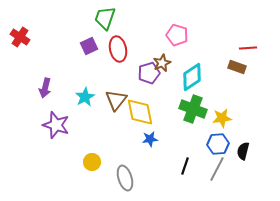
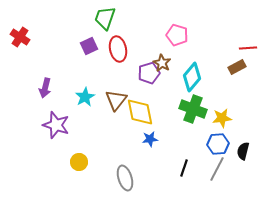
brown star: rotated 18 degrees counterclockwise
brown rectangle: rotated 48 degrees counterclockwise
cyan diamond: rotated 16 degrees counterclockwise
yellow circle: moved 13 px left
black line: moved 1 px left, 2 px down
